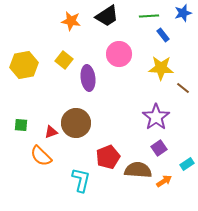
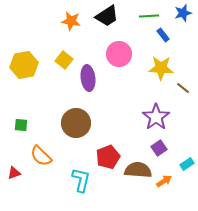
red triangle: moved 37 px left, 41 px down
